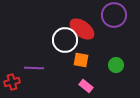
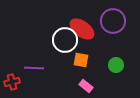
purple circle: moved 1 px left, 6 px down
